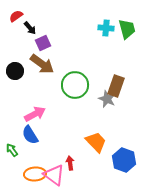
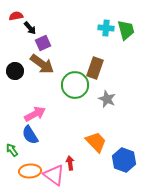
red semicircle: rotated 24 degrees clockwise
green trapezoid: moved 1 px left, 1 px down
brown rectangle: moved 21 px left, 18 px up
orange ellipse: moved 5 px left, 3 px up
